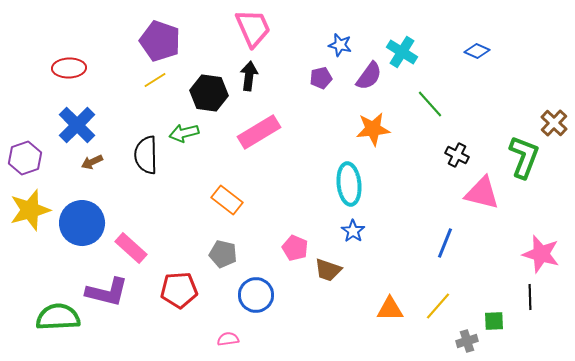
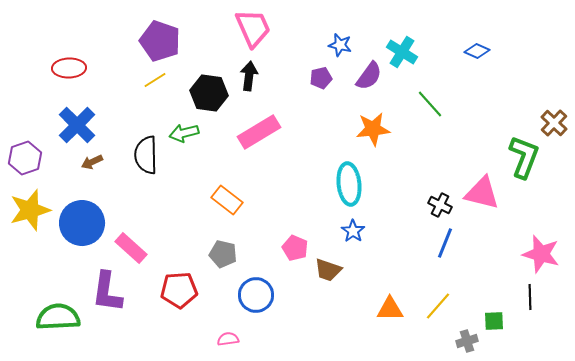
black cross at (457, 155): moved 17 px left, 50 px down
purple L-shape at (107, 292): rotated 84 degrees clockwise
